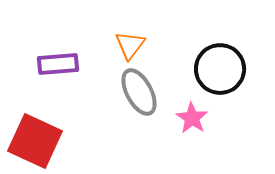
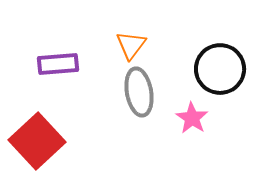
orange triangle: moved 1 px right
gray ellipse: rotated 18 degrees clockwise
red square: moved 2 px right; rotated 22 degrees clockwise
